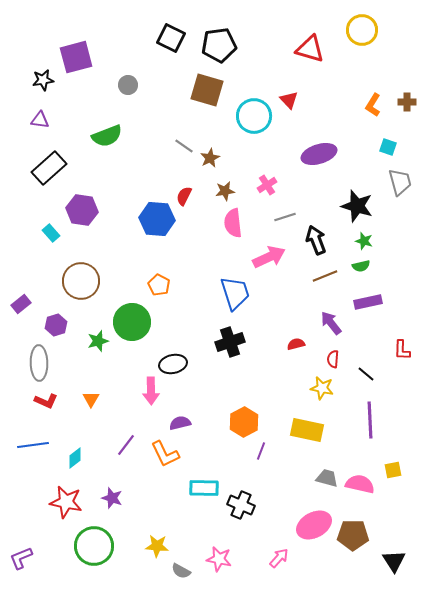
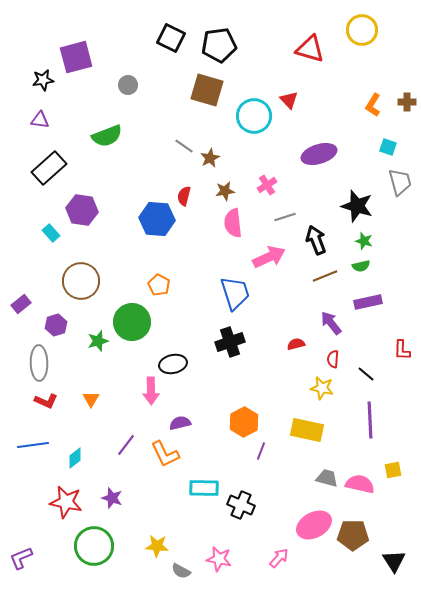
red semicircle at (184, 196): rotated 12 degrees counterclockwise
